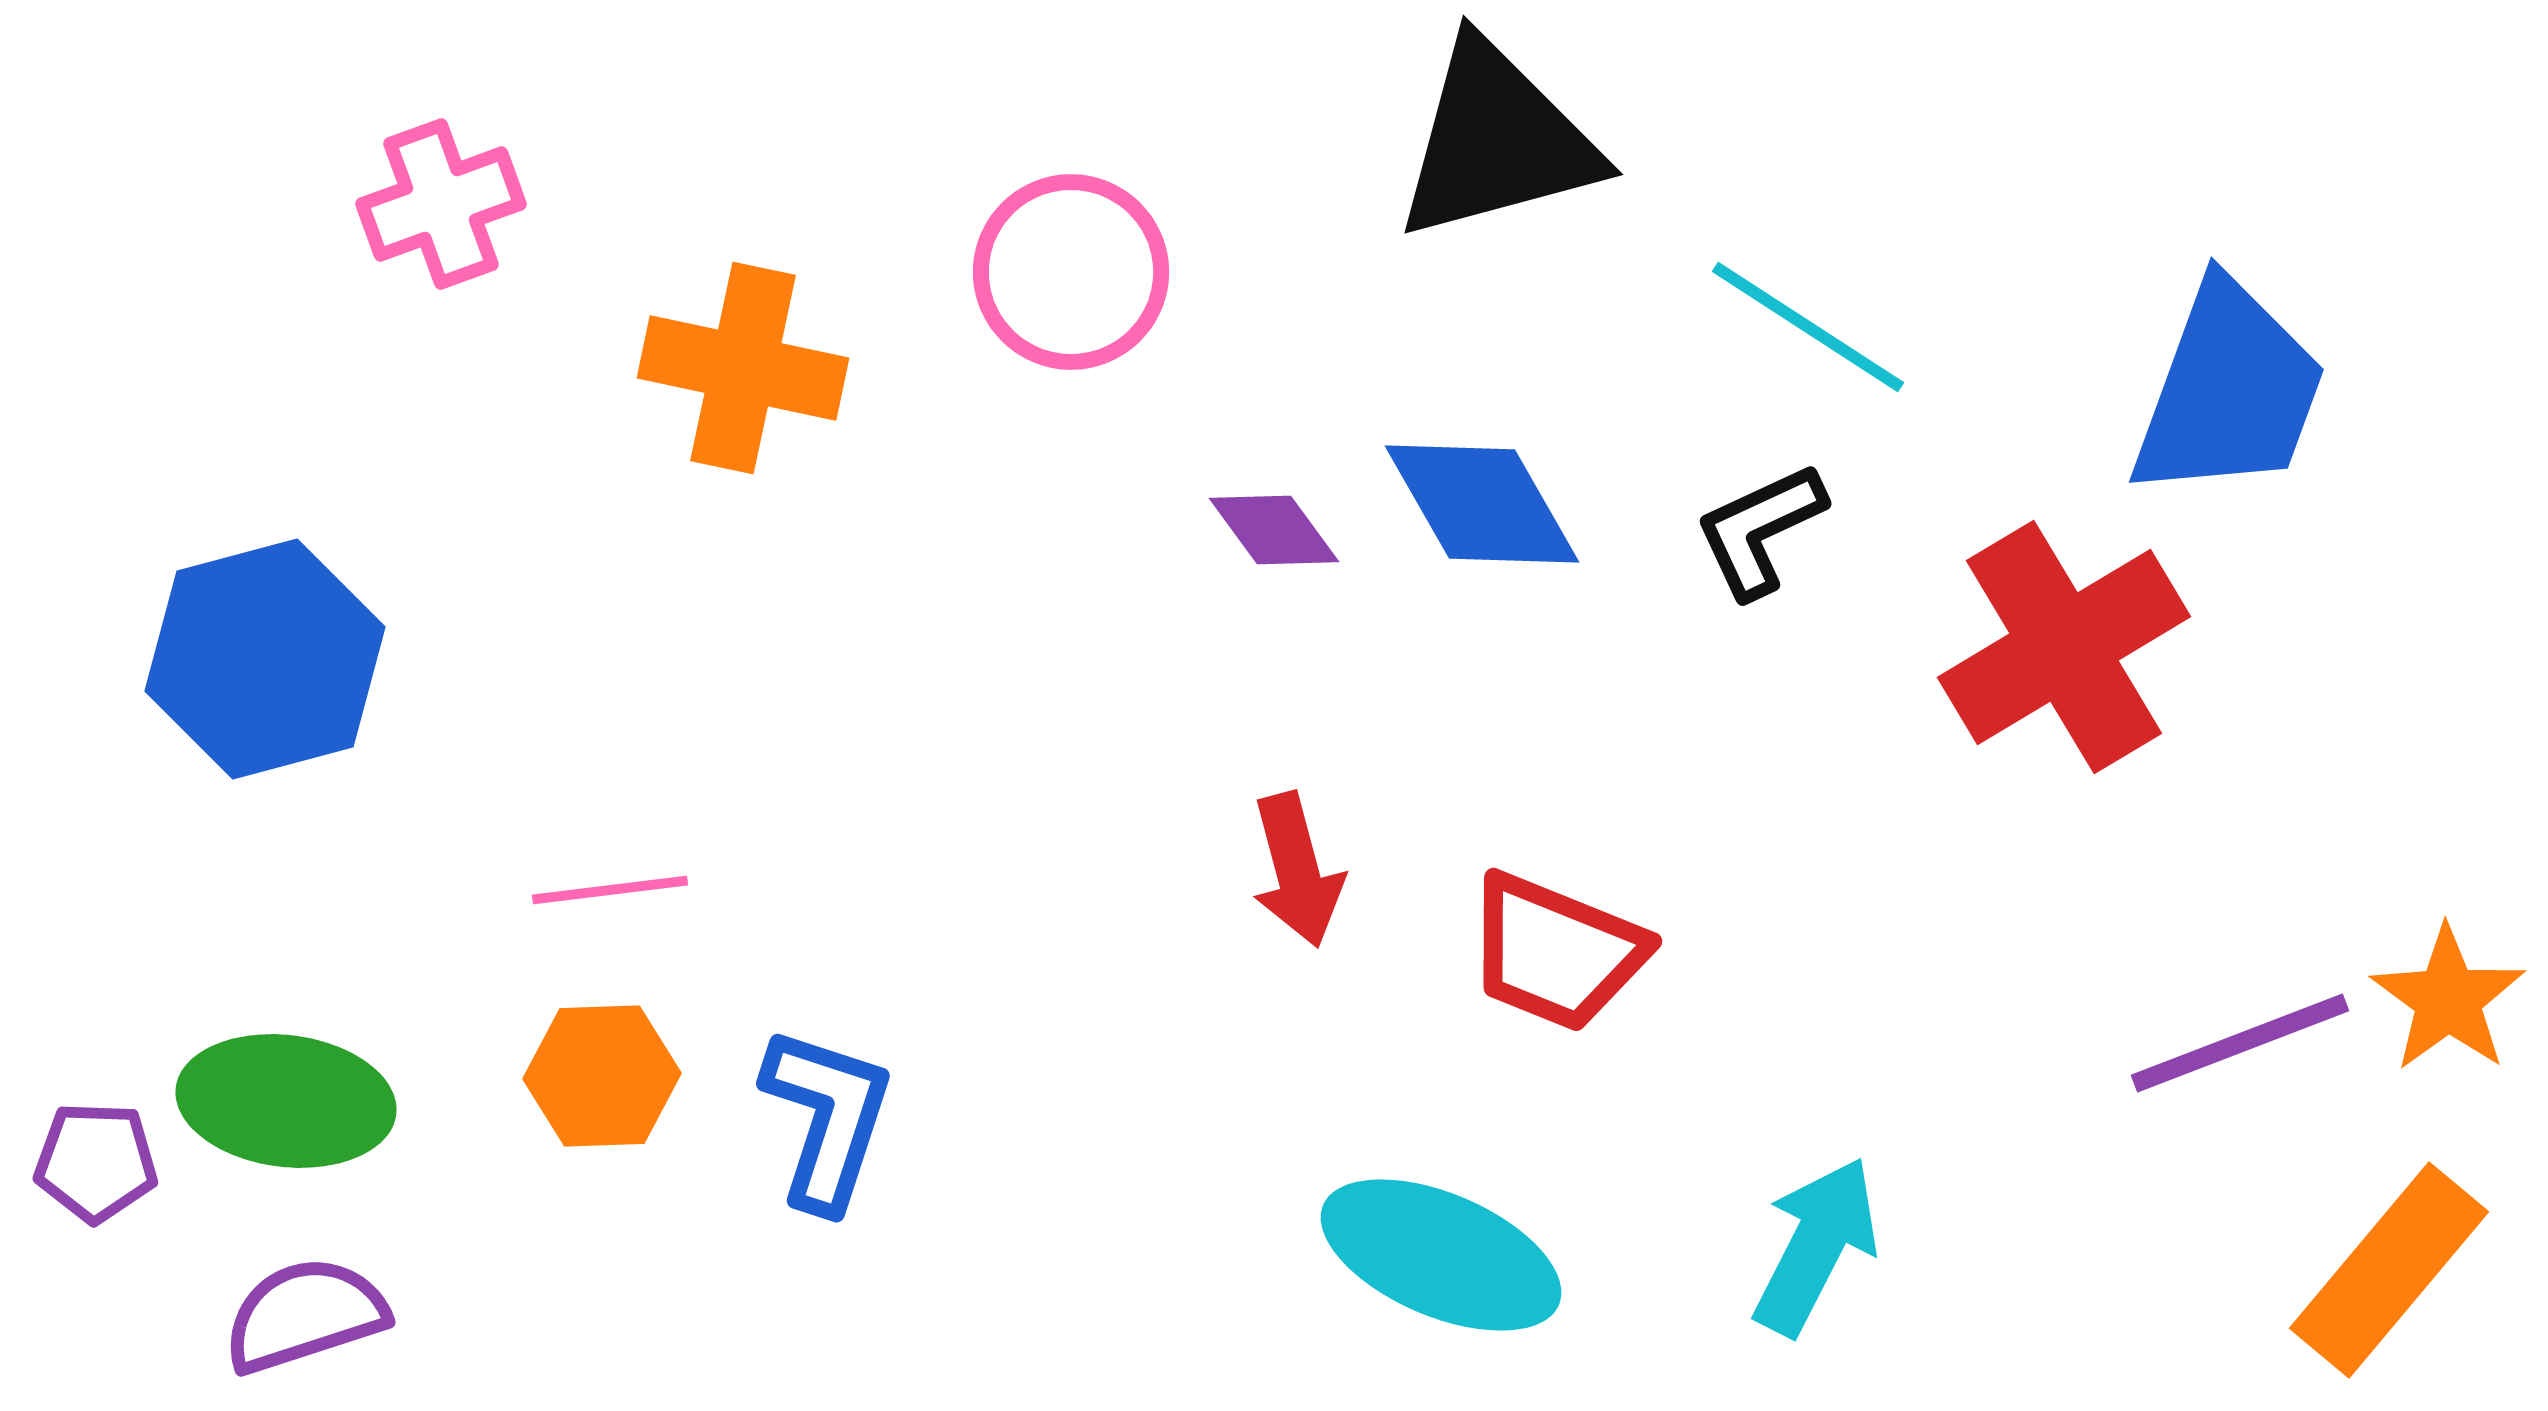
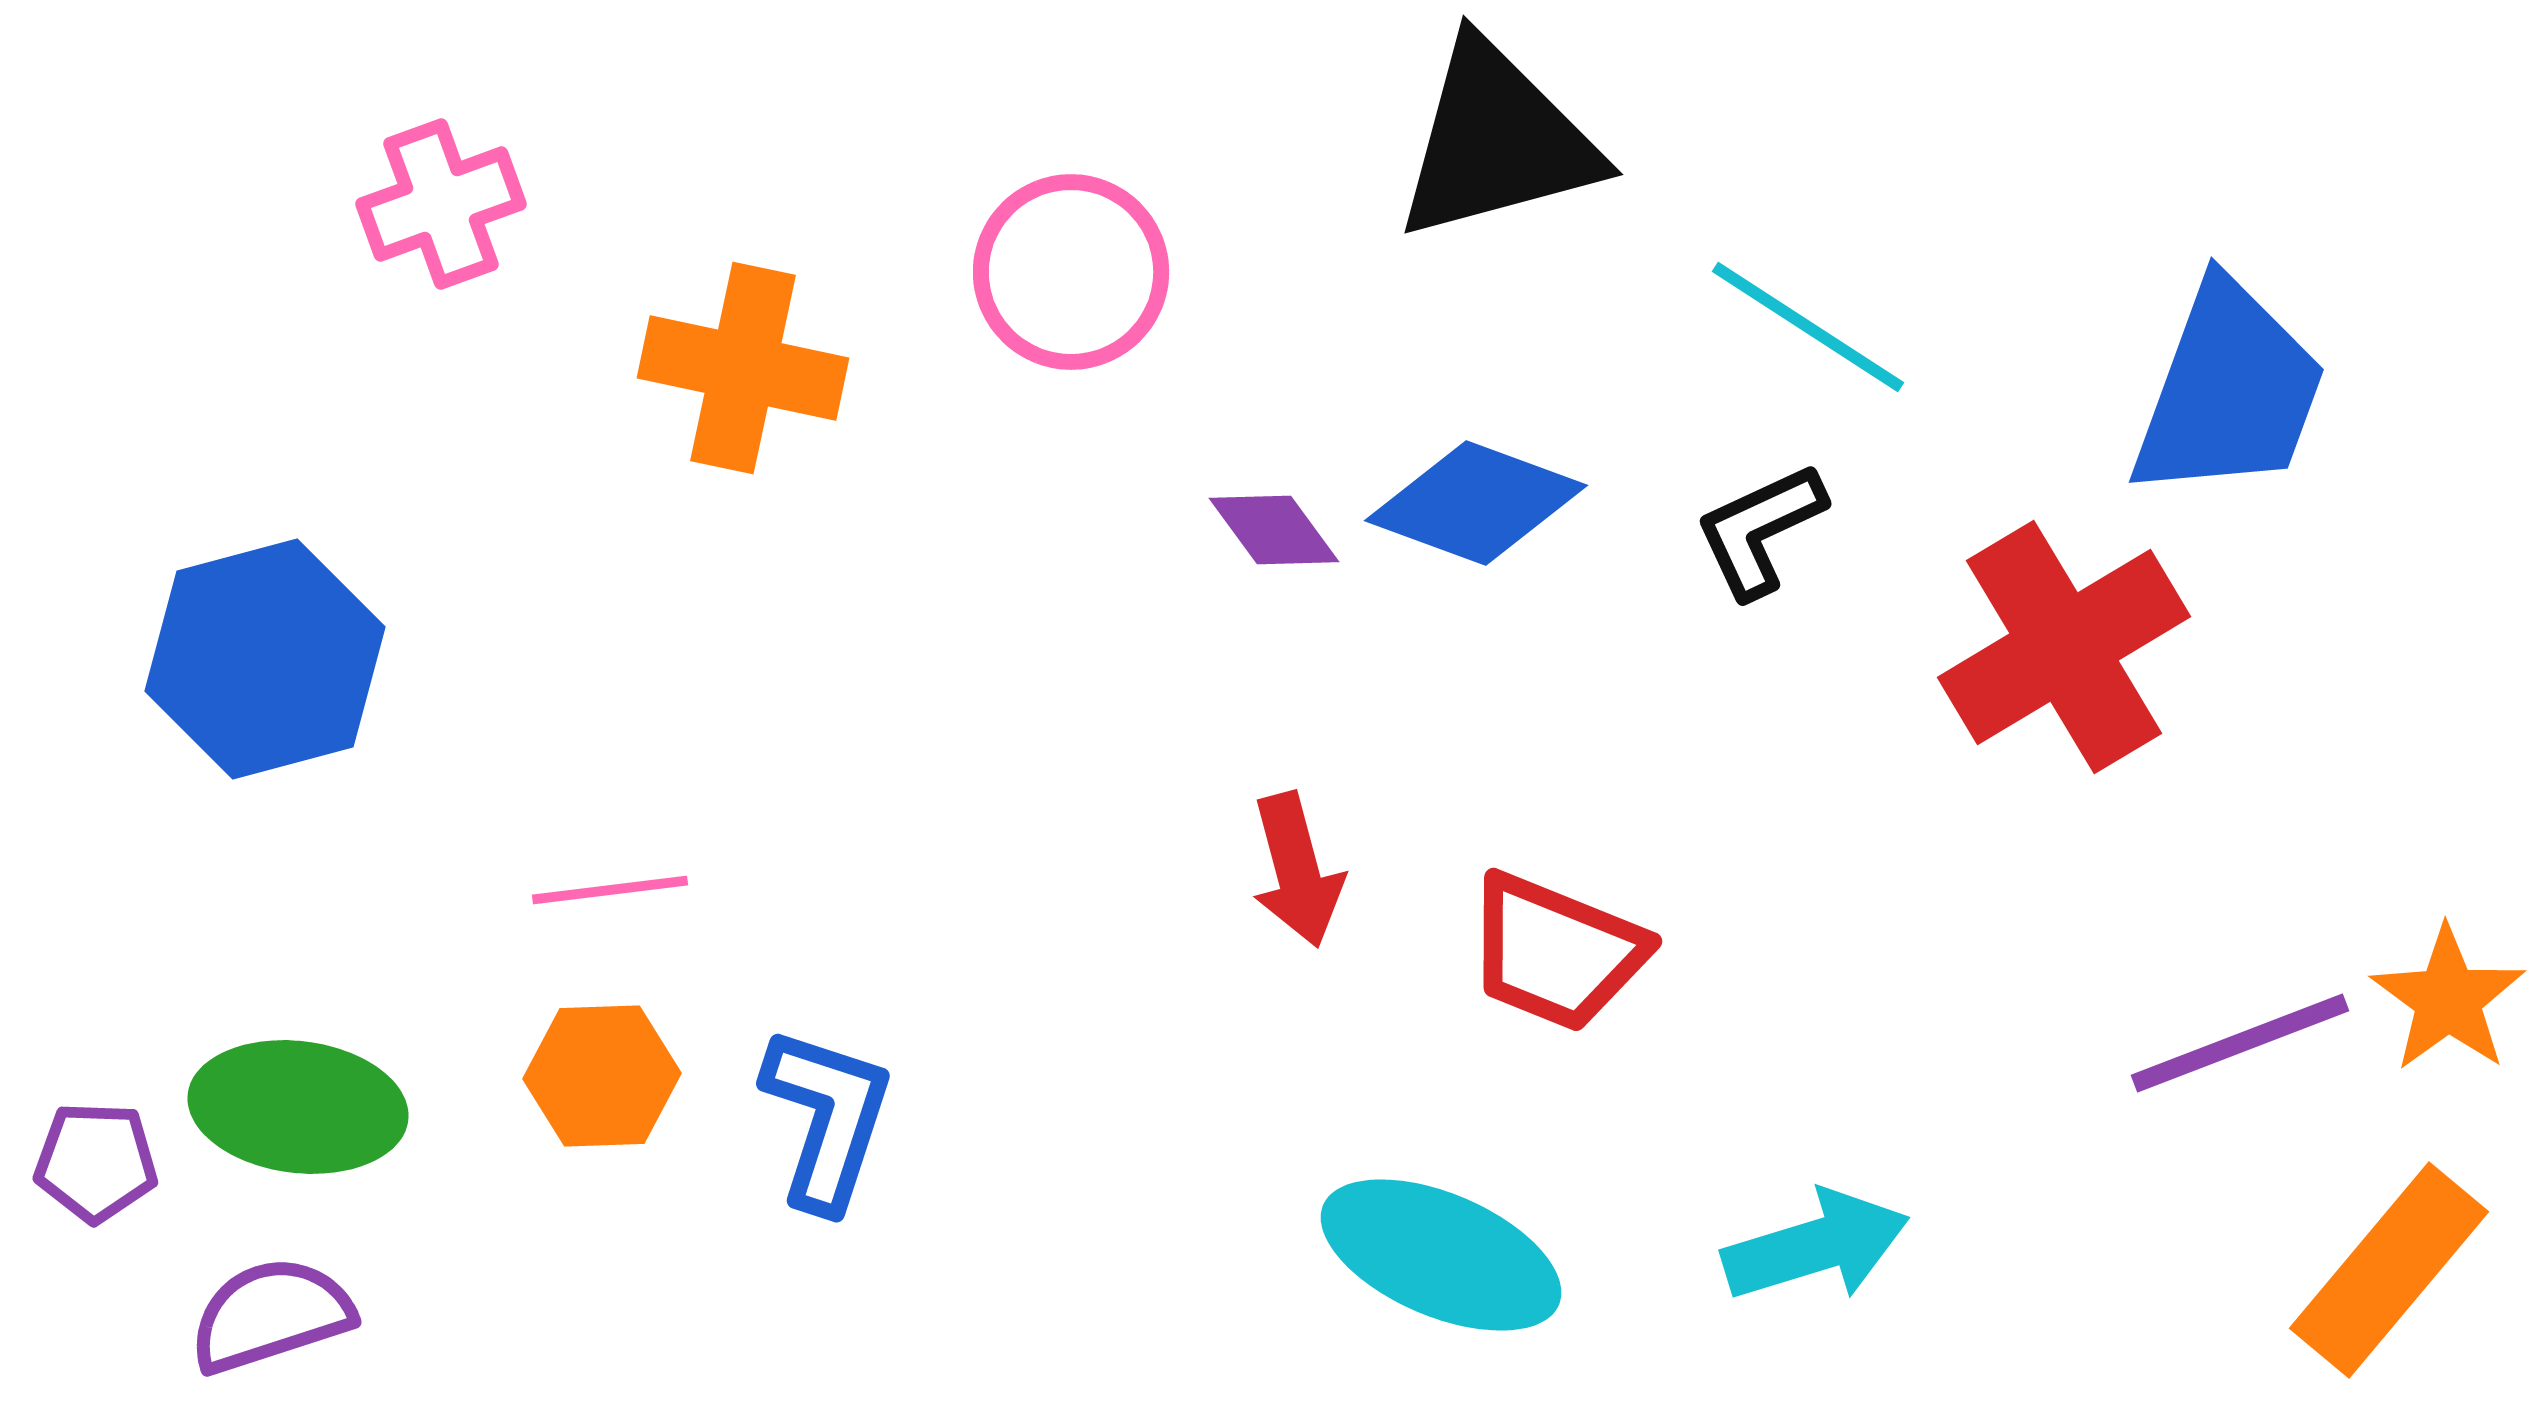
blue diamond: moved 6 px left, 1 px up; rotated 40 degrees counterclockwise
green ellipse: moved 12 px right, 6 px down
cyan arrow: rotated 46 degrees clockwise
purple semicircle: moved 34 px left
